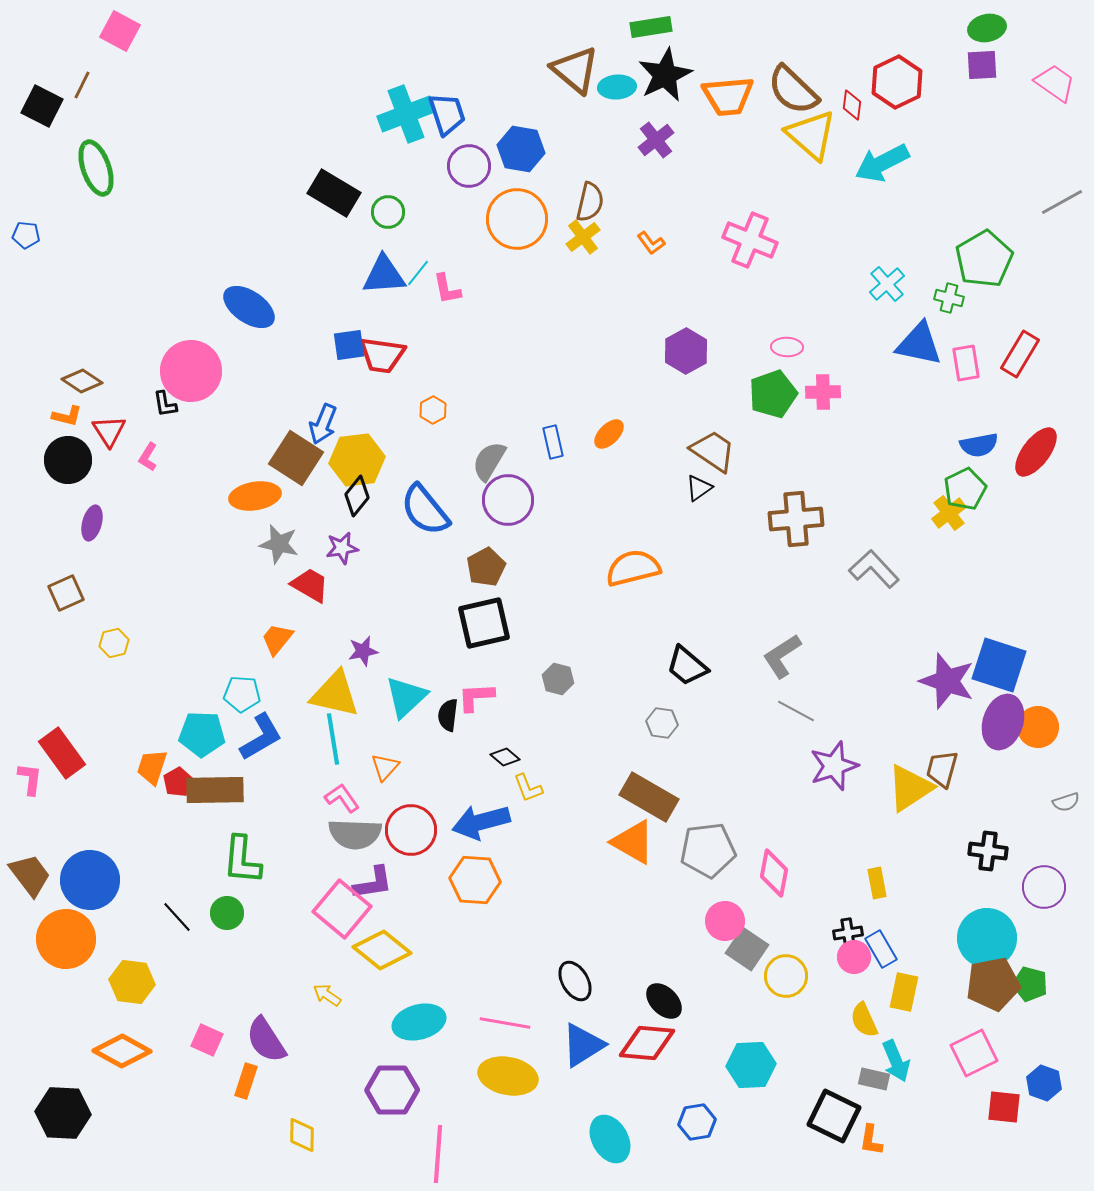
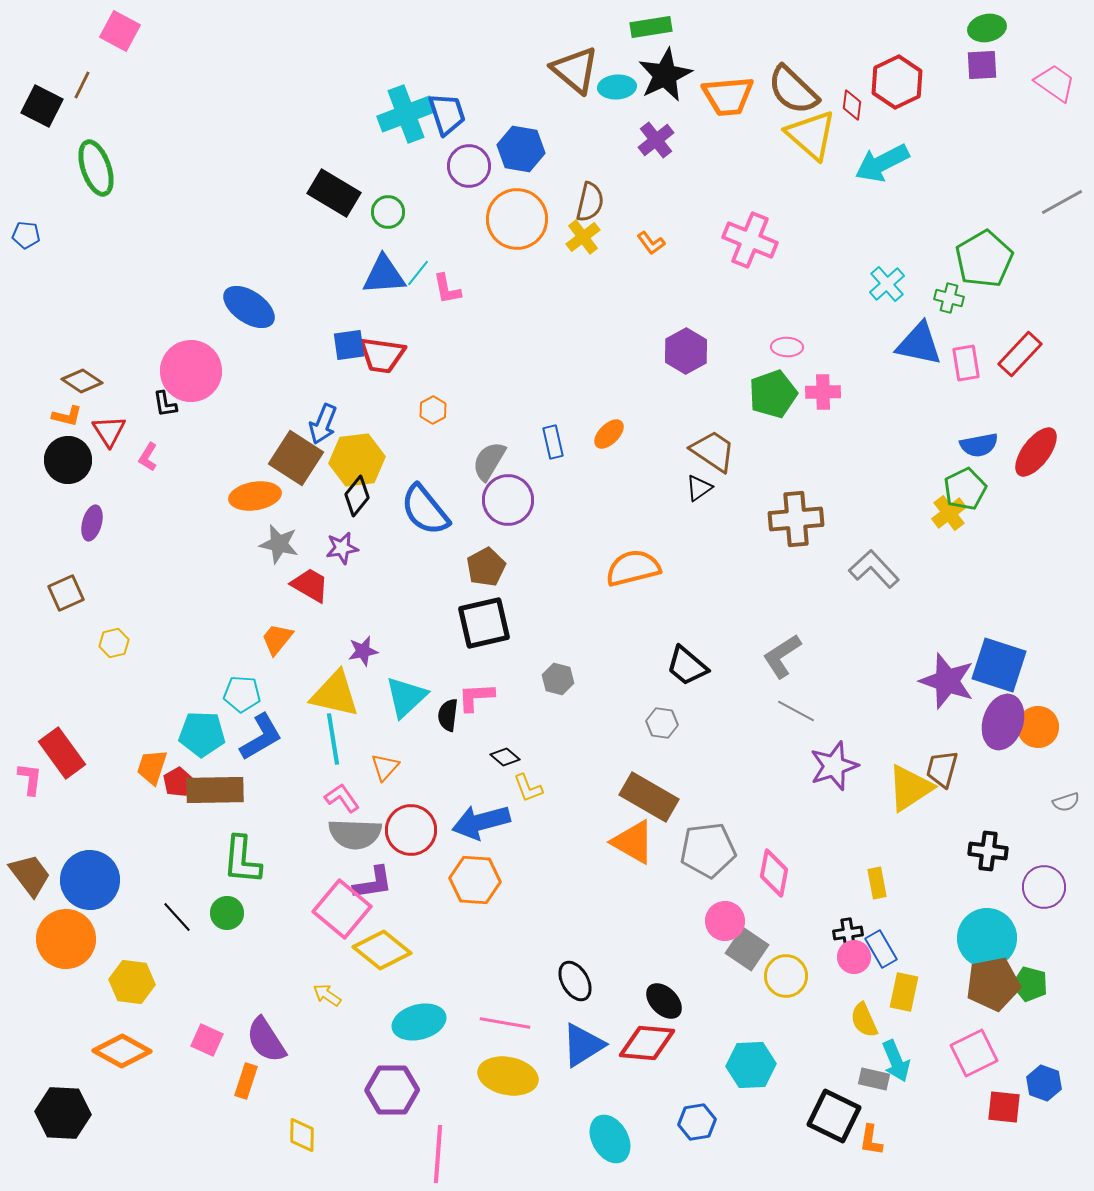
red rectangle at (1020, 354): rotated 12 degrees clockwise
